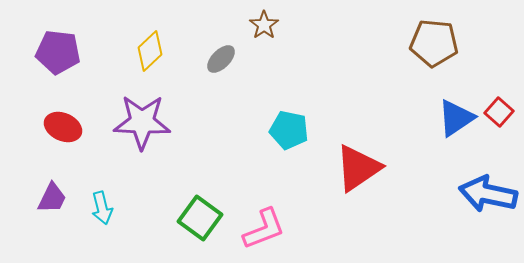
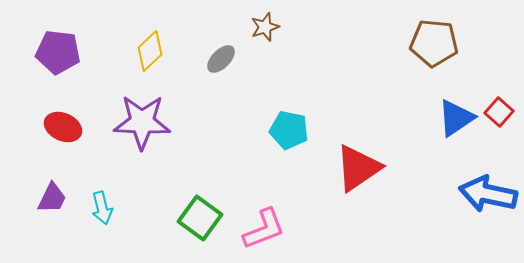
brown star: moved 1 px right, 2 px down; rotated 16 degrees clockwise
